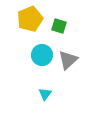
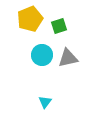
green square: rotated 35 degrees counterclockwise
gray triangle: moved 2 px up; rotated 30 degrees clockwise
cyan triangle: moved 8 px down
